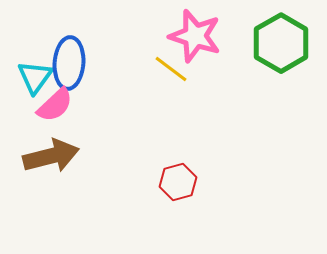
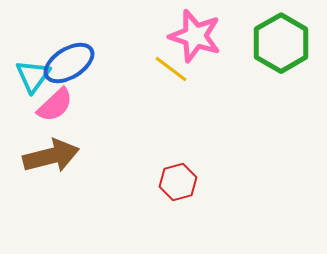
blue ellipse: rotated 54 degrees clockwise
cyan triangle: moved 2 px left, 1 px up
